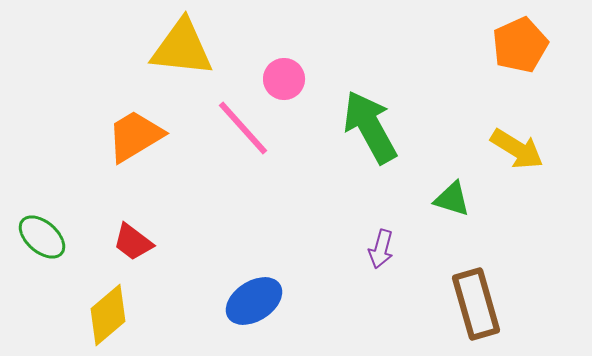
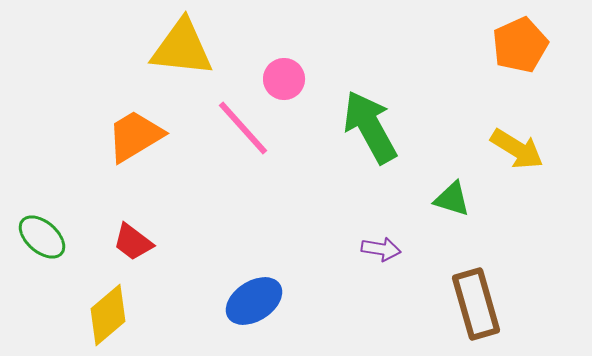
purple arrow: rotated 96 degrees counterclockwise
